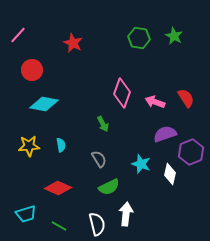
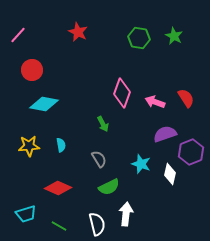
red star: moved 5 px right, 11 px up
